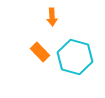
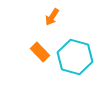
orange arrow: rotated 36 degrees clockwise
